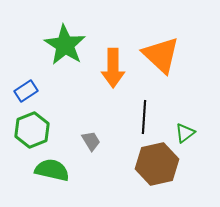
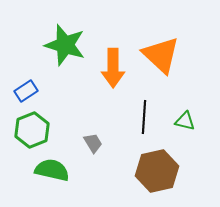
green star: rotated 15 degrees counterclockwise
green triangle: moved 12 px up; rotated 50 degrees clockwise
gray trapezoid: moved 2 px right, 2 px down
brown hexagon: moved 7 px down
